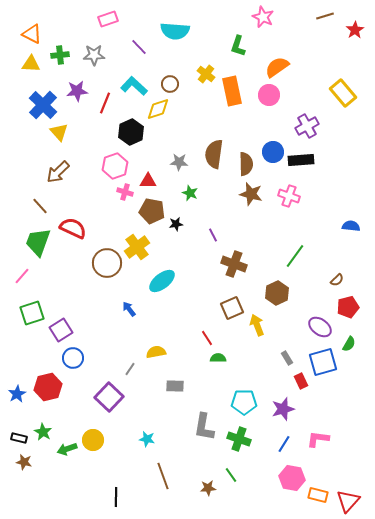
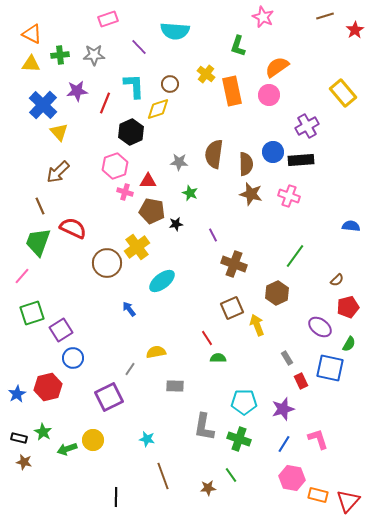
cyan L-shape at (134, 86): rotated 44 degrees clockwise
brown line at (40, 206): rotated 18 degrees clockwise
blue square at (323, 362): moved 7 px right, 6 px down; rotated 28 degrees clockwise
purple square at (109, 397): rotated 20 degrees clockwise
pink L-shape at (318, 439): rotated 65 degrees clockwise
